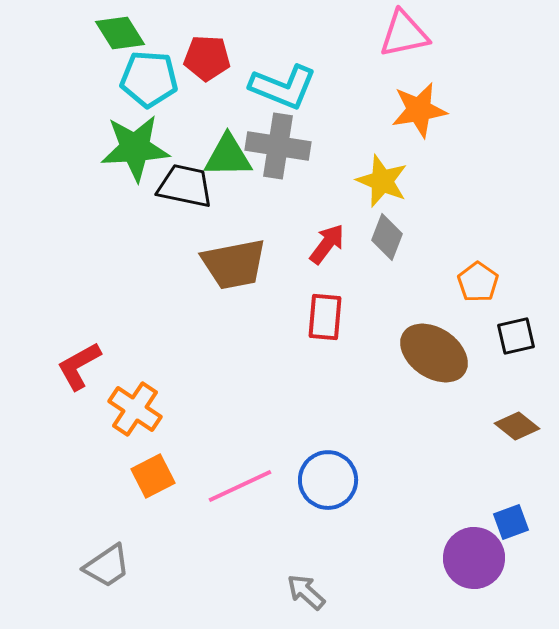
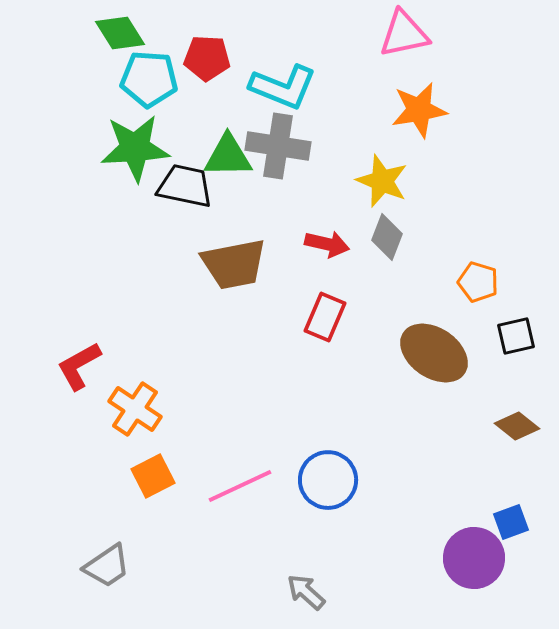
red arrow: rotated 66 degrees clockwise
orange pentagon: rotated 18 degrees counterclockwise
red rectangle: rotated 18 degrees clockwise
